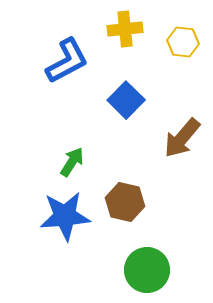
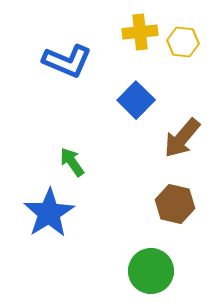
yellow cross: moved 15 px right, 3 px down
blue L-shape: rotated 51 degrees clockwise
blue square: moved 10 px right
green arrow: rotated 68 degrees counterclockwise
brown hexagon: moved 50 px right, 2 px down
blue star: moved 16 px left, 3 px up; rotated 27 degrees counterclockwise
green circle: moved 4 px right, 1 px down
